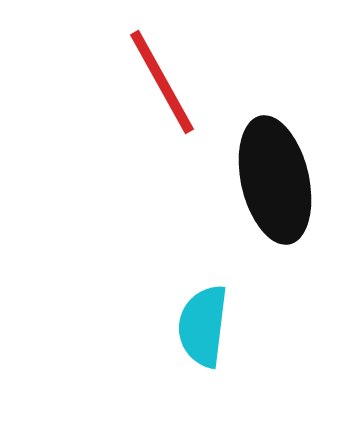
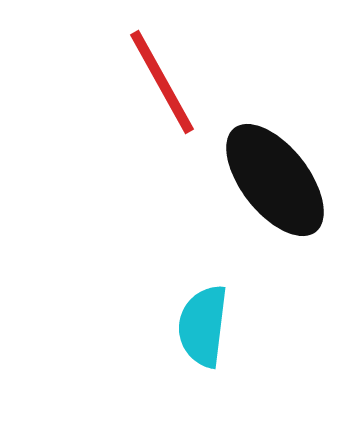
black ellipse: rotated 25 degrees counterclockwise
